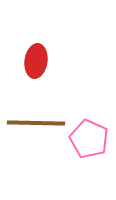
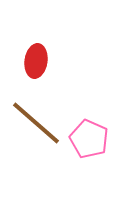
brown line: rotated 40 degrees clockwise
